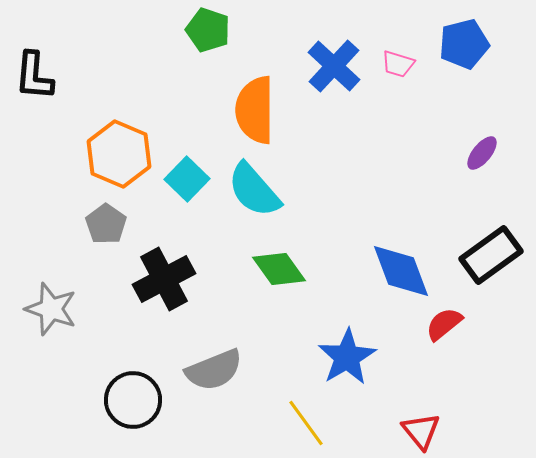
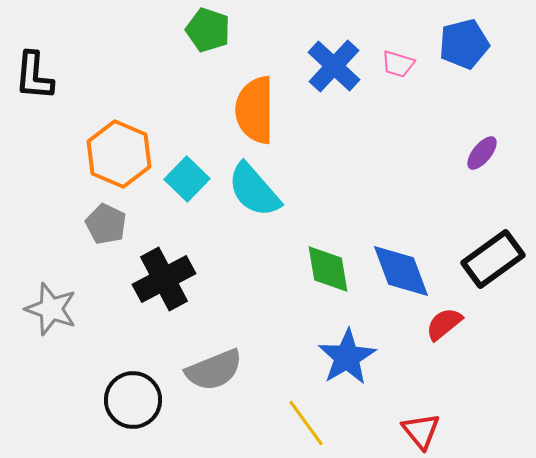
gray pentagon: rotated 9 degrees counterclockwise
black rectangle: moved 2 px right, 4 px down
green diamond: moved 49 px right; rotated 26 degrees clockwise
